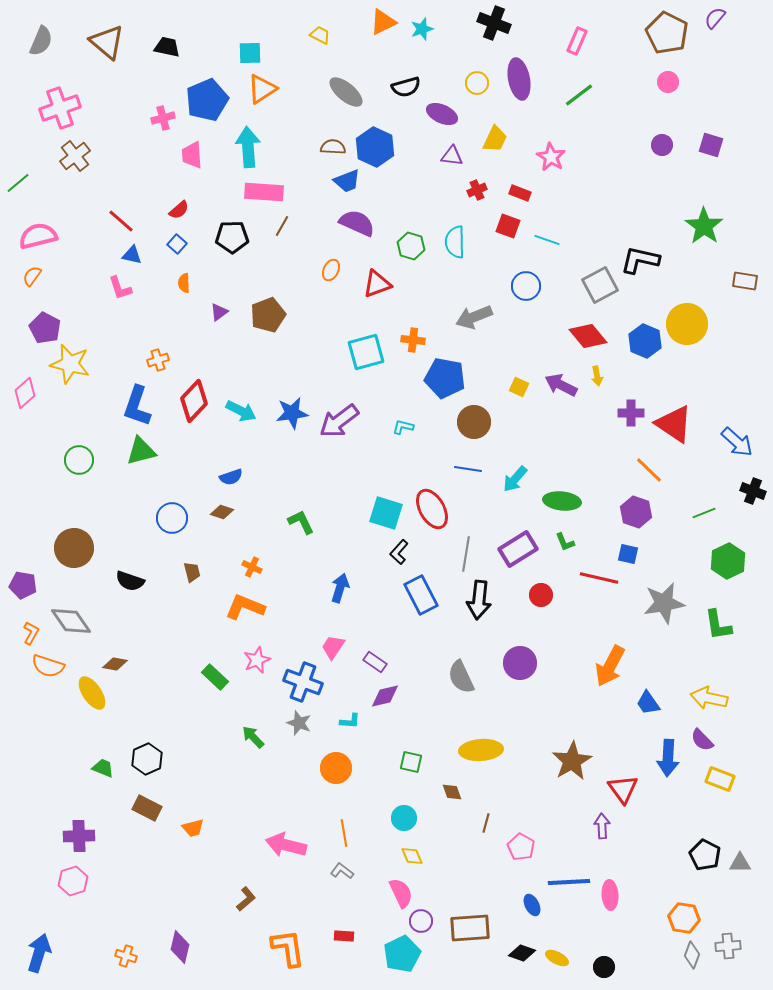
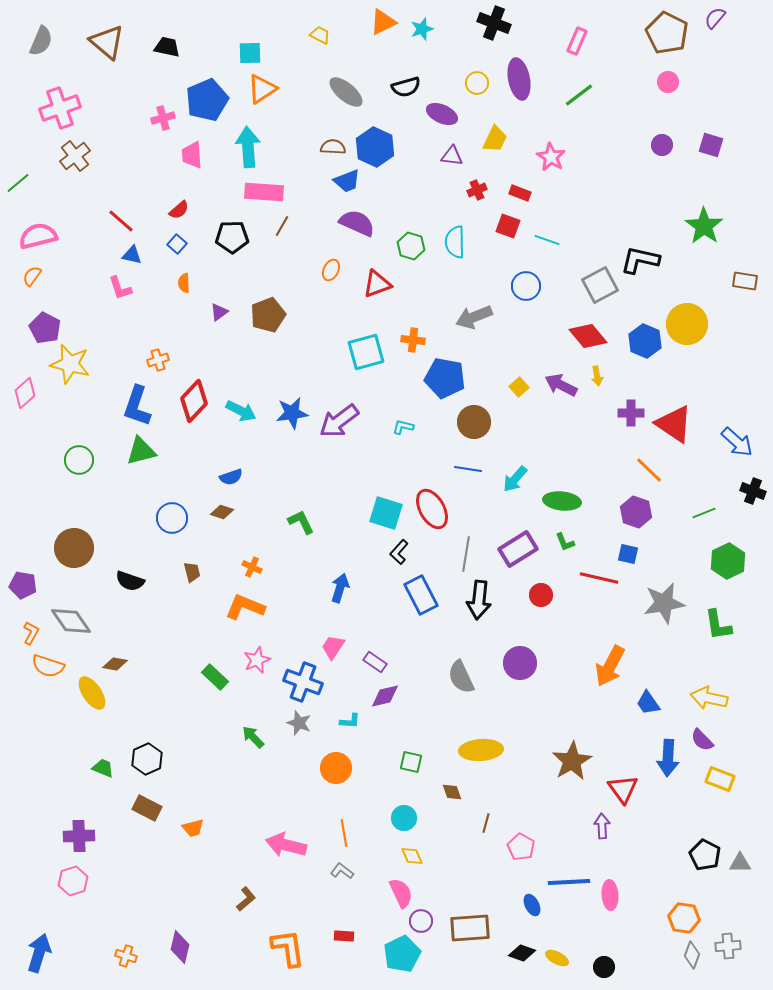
yellow square at (519, 387): rotated 24 degrees clockwise
